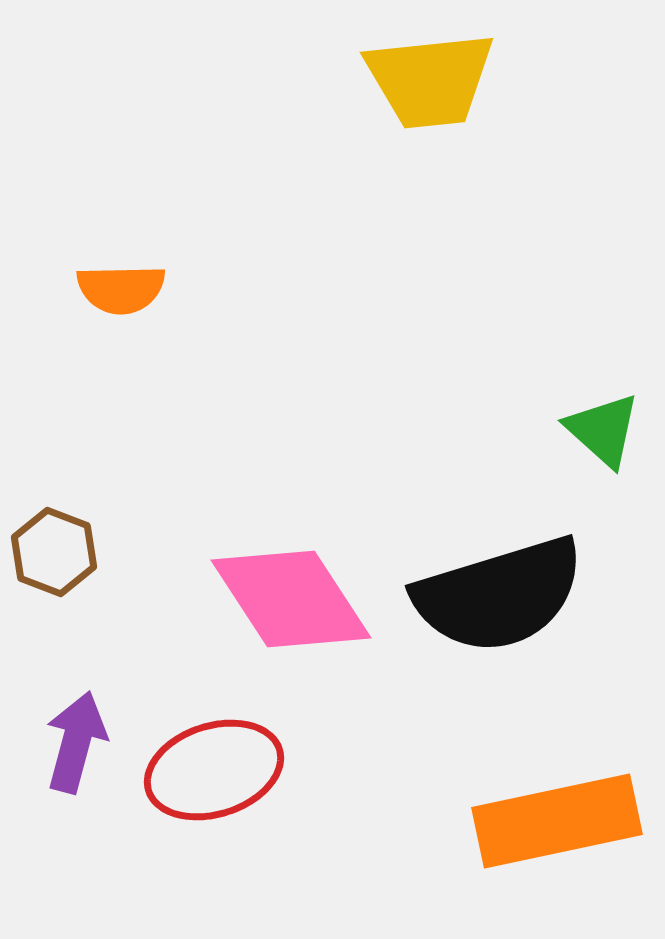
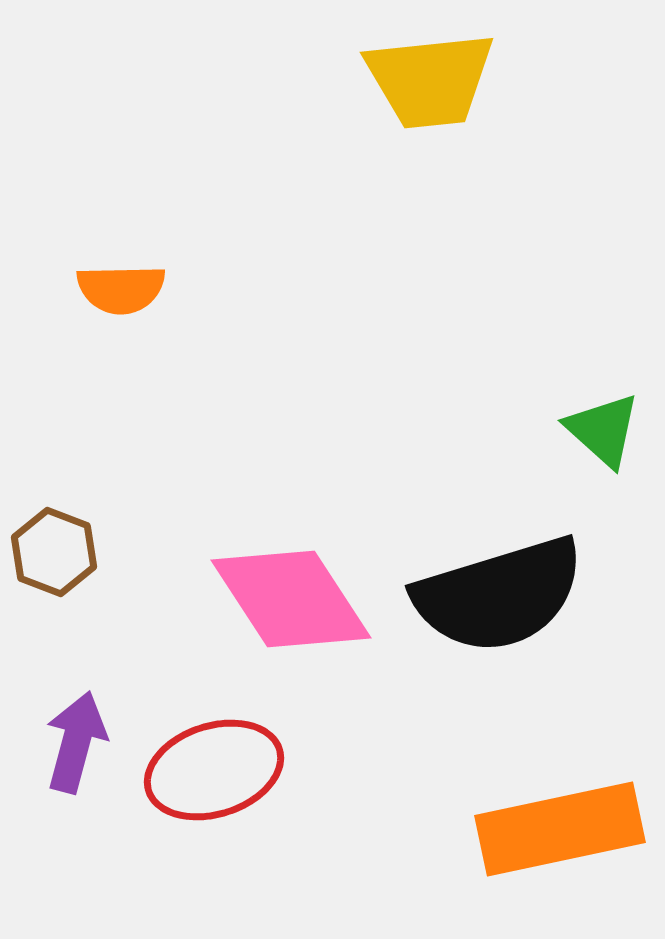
orange rectangle: moved 3 px right, 8 px down
